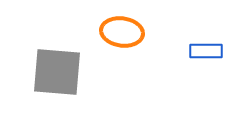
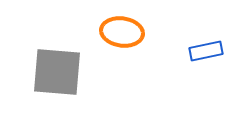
blue rectangle: rotated 12 degrees counterclockwise
